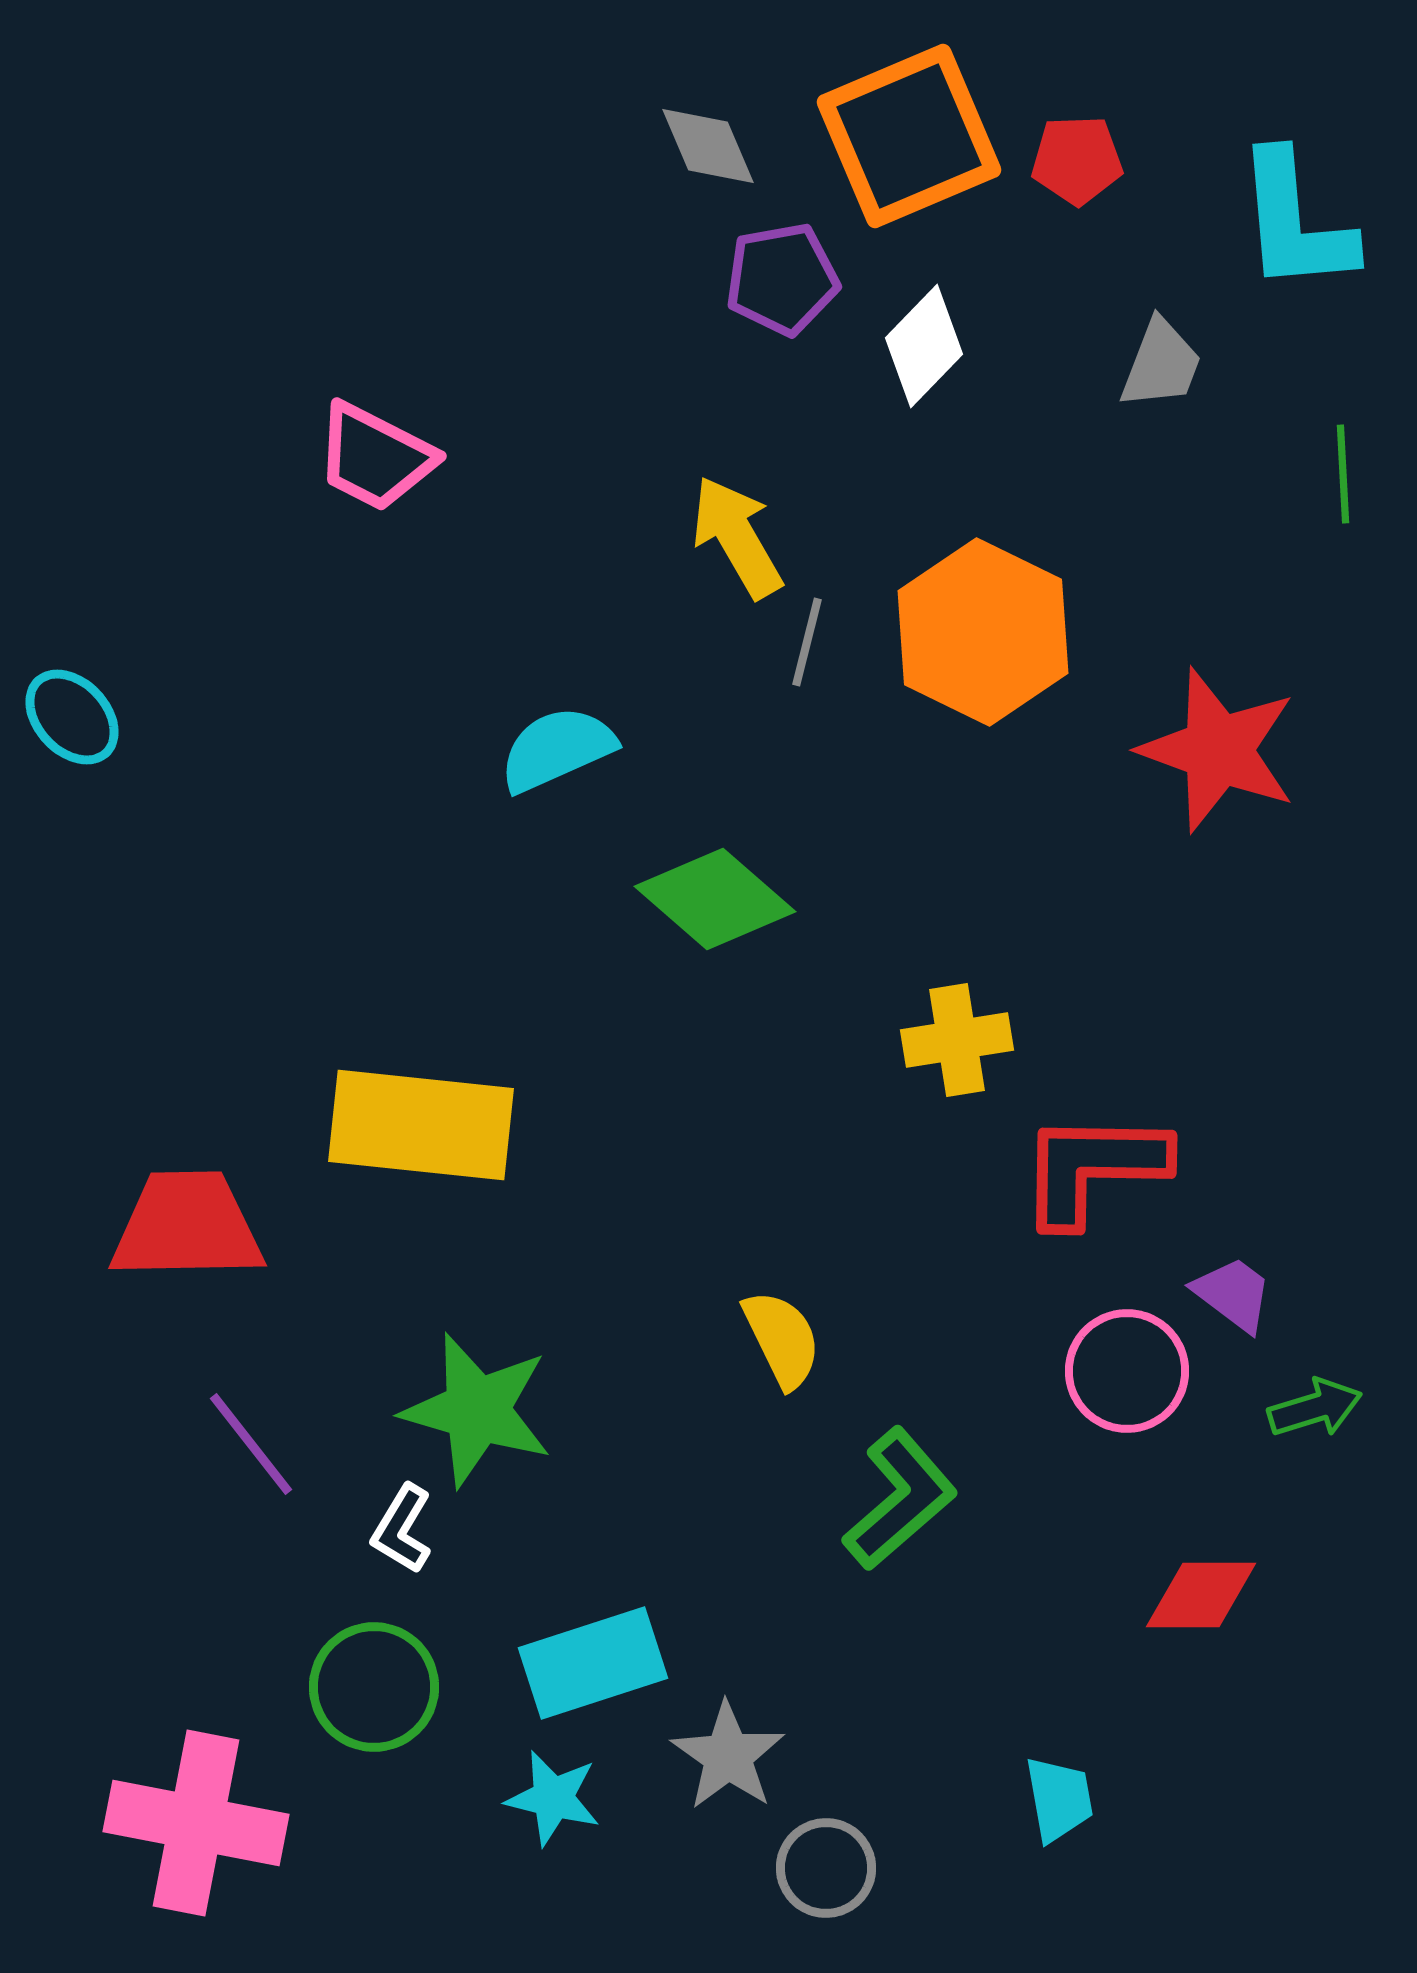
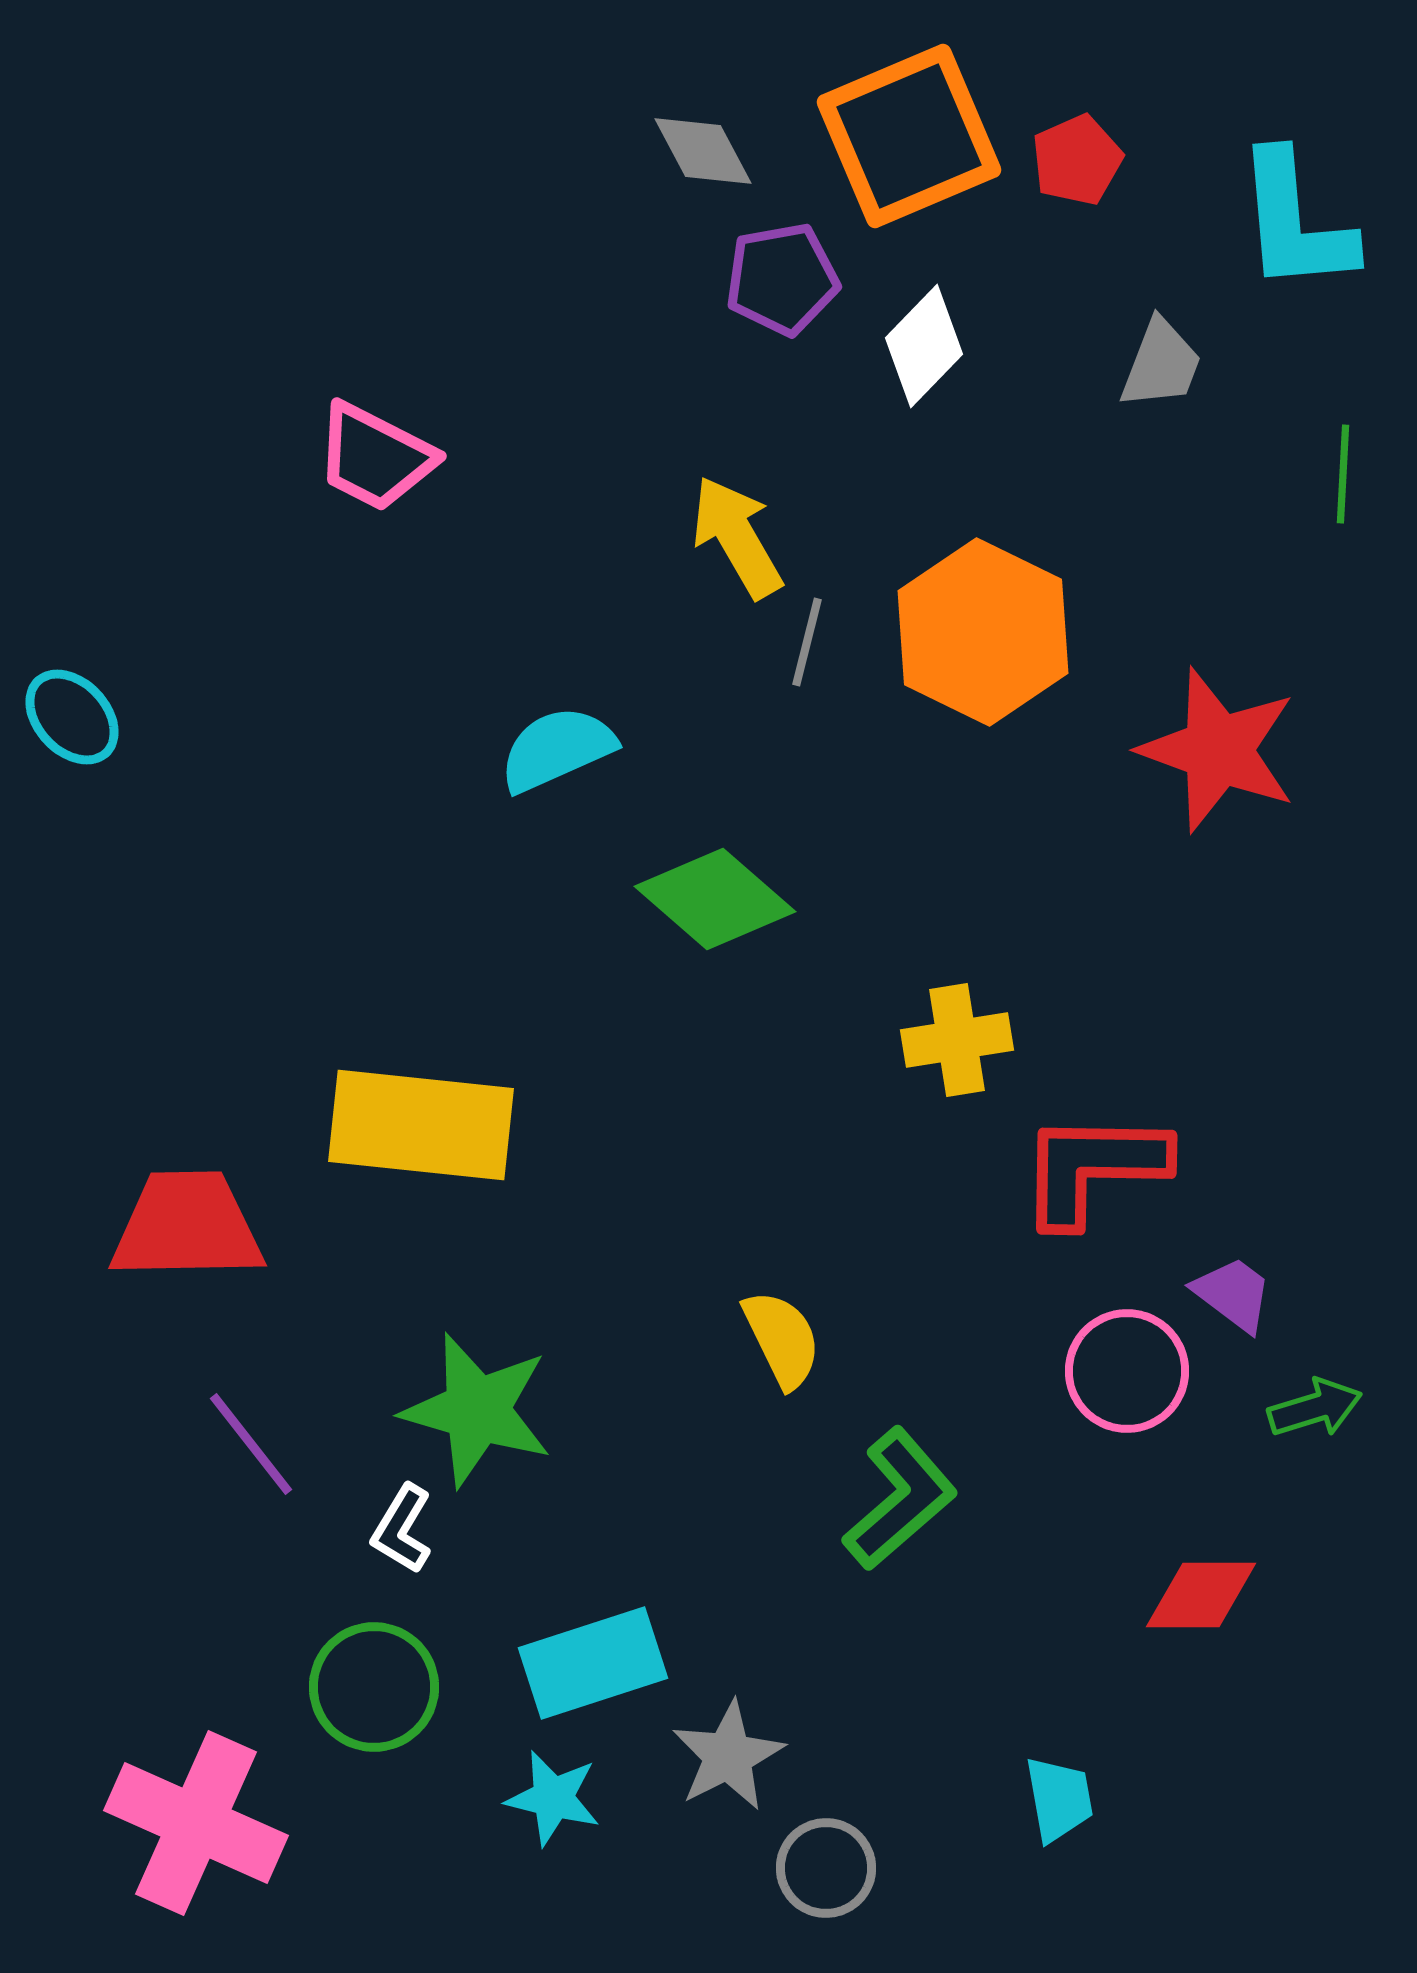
gray diamond: moved 5 px left, 5 px down; rotated 5 degrees counterclockwise
red pentagon: rotated 22 degrees counterclockwise
green line: rotated 6 degrees clockwise
gray star: rotated 10 degrees clockwise
pink cross: rotated 13 degrees clockwise
